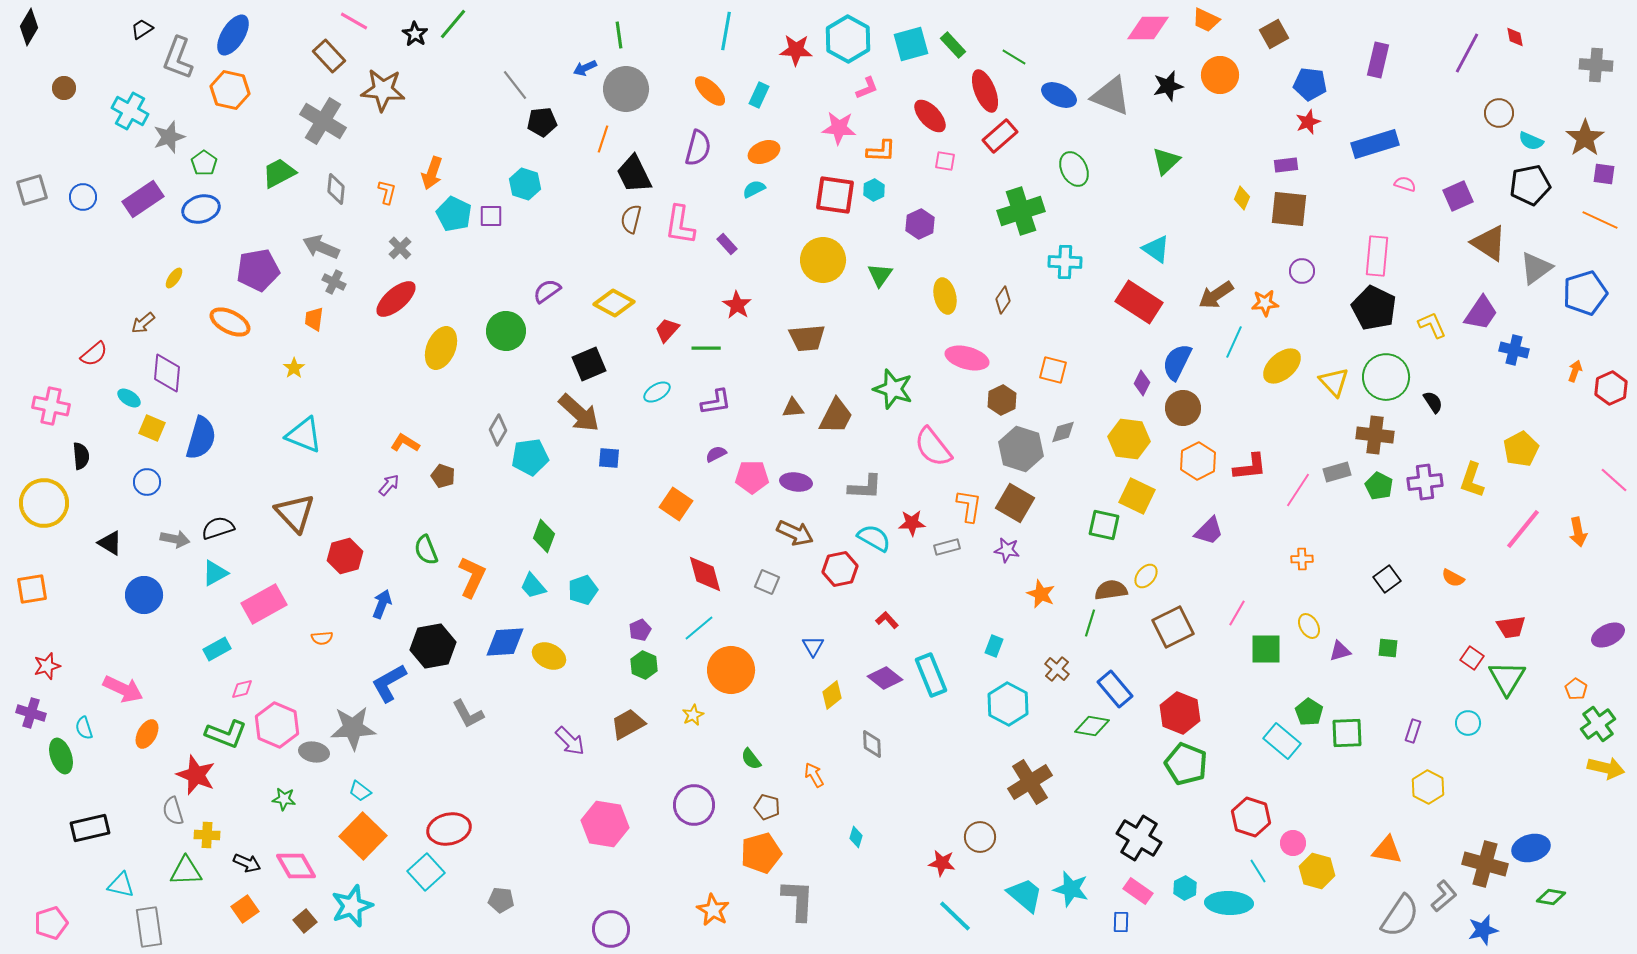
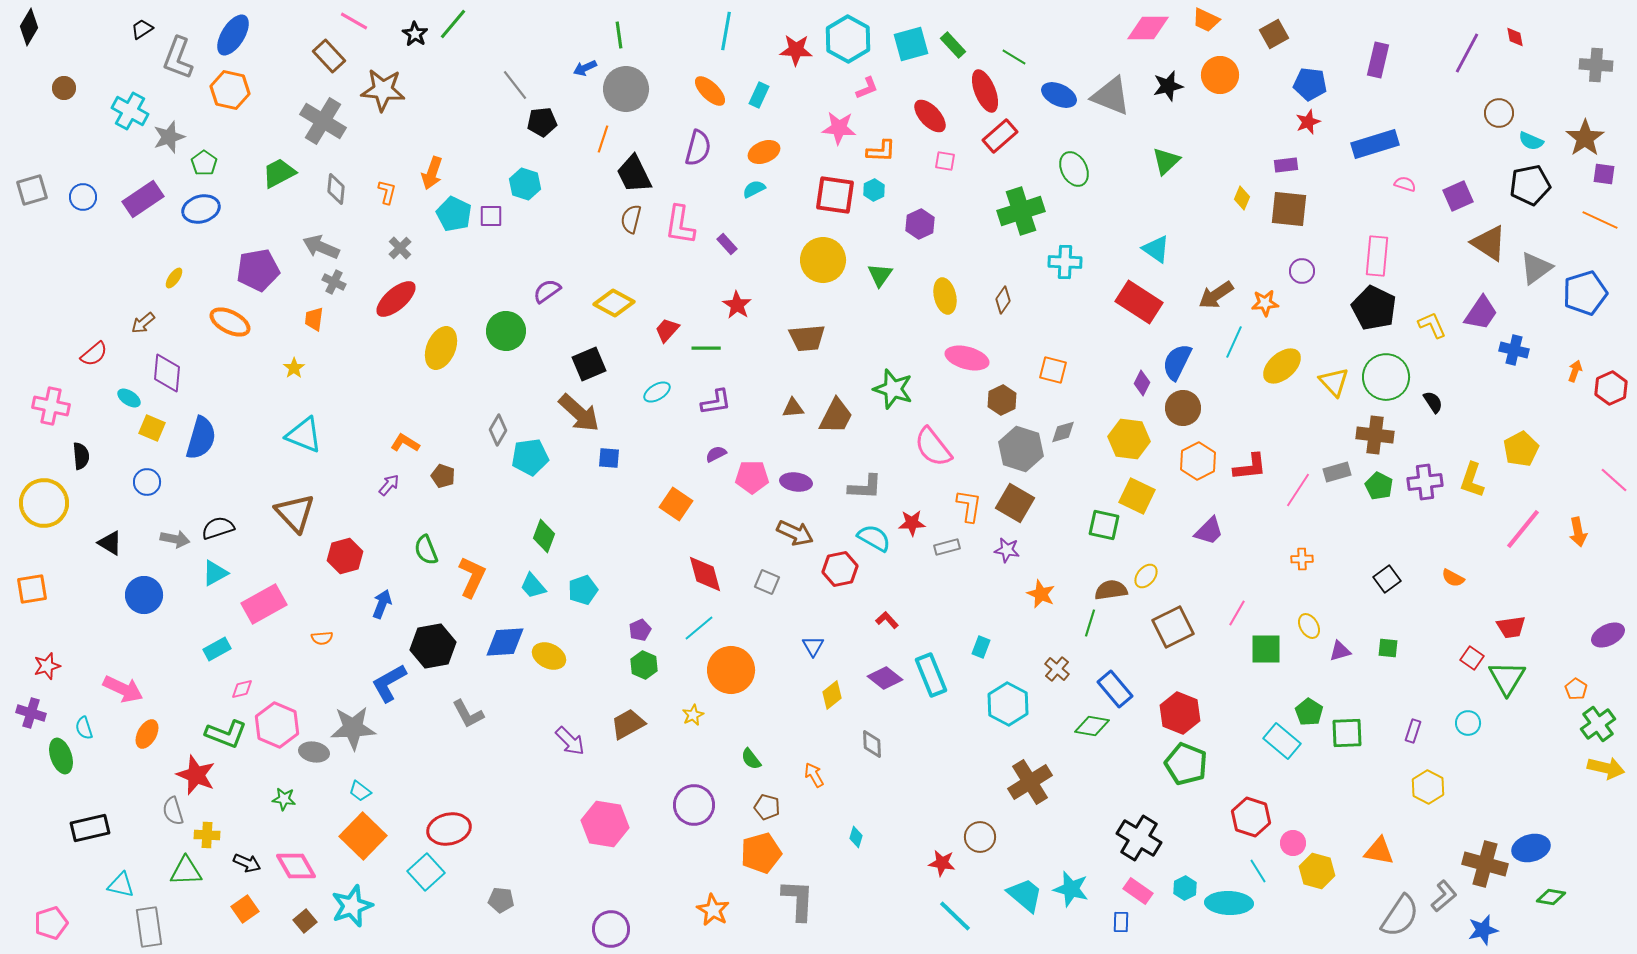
cyan rectangle at (994, 646): moved 13 px left, 1 px down
orange triangle at (1387, 850): moved 8 px left, 1 px down
